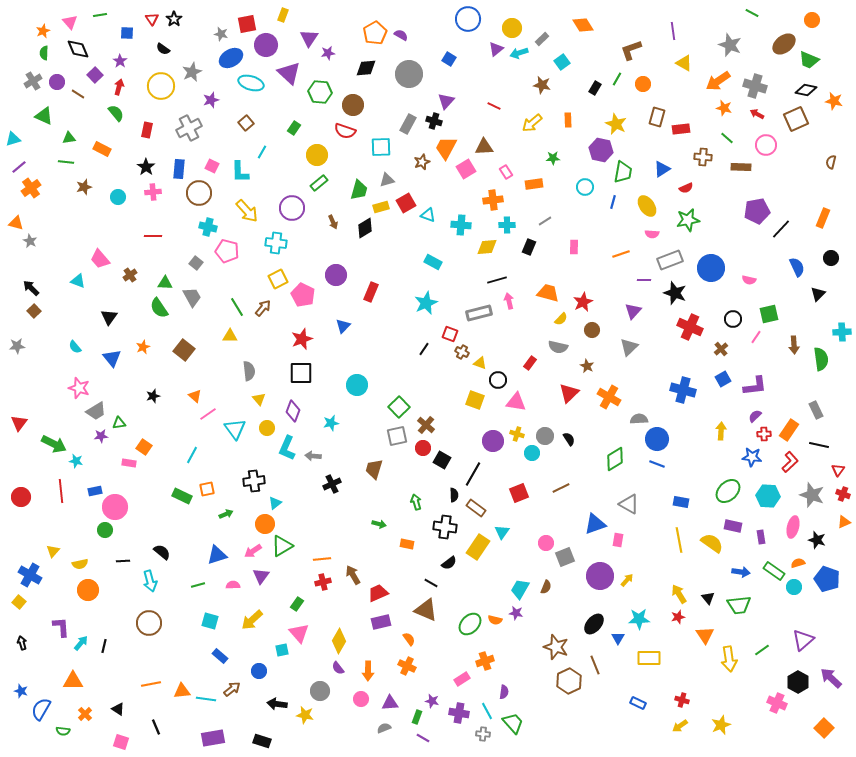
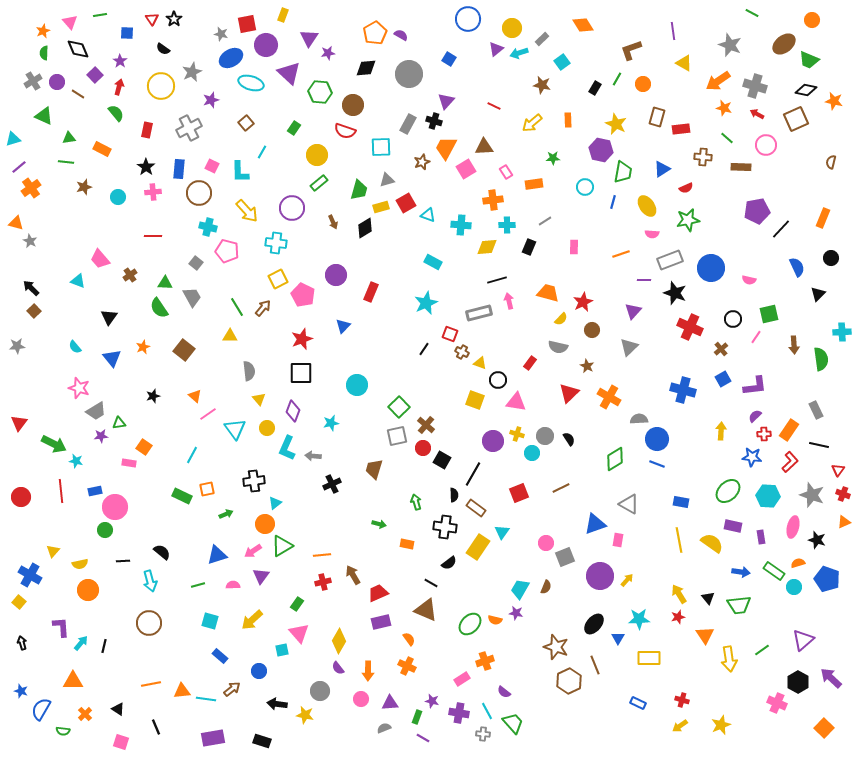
orange line at (322, 559): moved 4 px up
purple semicircle at (504, 692): rotated 120 degrees clockwise
